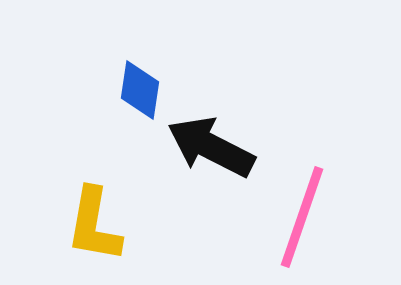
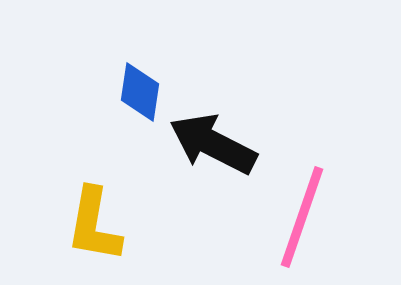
blue diamond: moved 2 px down
black arrow: moved 2 px right, 3 px up
